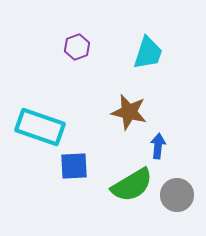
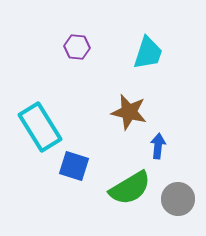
purple hexagon: rotated 25 degrees clockwise
cyan rectangle: rotated 39 degrees clockwise
blue square: rotated 20 degrees clockwise
green semicircle: moved 2 px left, 3 px down
gray circle: moved 1 px right, 4 px down
